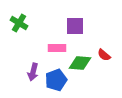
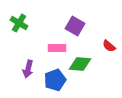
purple square: rotated 30 degrees clockwise
red semicircle: moved 5 px right, 9 px up
green diamond: moved 1 px down
purple arrow: moved 5 px left, 3 px up
blue pentagon: moved 1 px left
